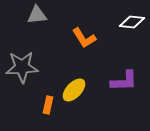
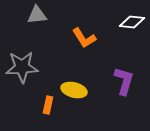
purple L-shape: rotated 72 degrees counterclockwise
yellow ellipse: rotated 60 degrees clockwise
